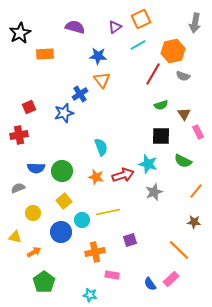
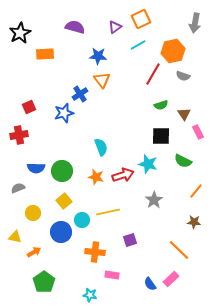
gray star at (154, 192): moved 8 px down; rotated 12 degrees counterclockwise
orange cross at (95, 252): rotated 18 degrees clockwise
